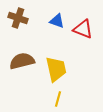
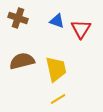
red triangle: moved 2 px left; rotated 40 degrees clockwise
yellow line: rotated 42 degrees clockwise
